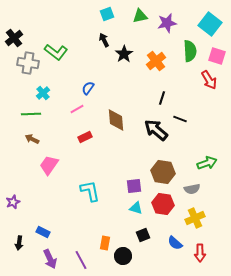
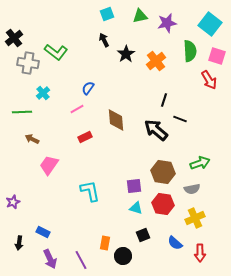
black star at (124, 54): moved 2 px right
black line at (162, 98): moved 2 px right, 2 px down
green line at (31, 114): moved 9 px left, 2 px up
green arrow at (207, 163): moved 7 px left
